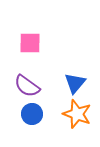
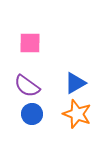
blue triangle: rotated 20 degrees clockwise
